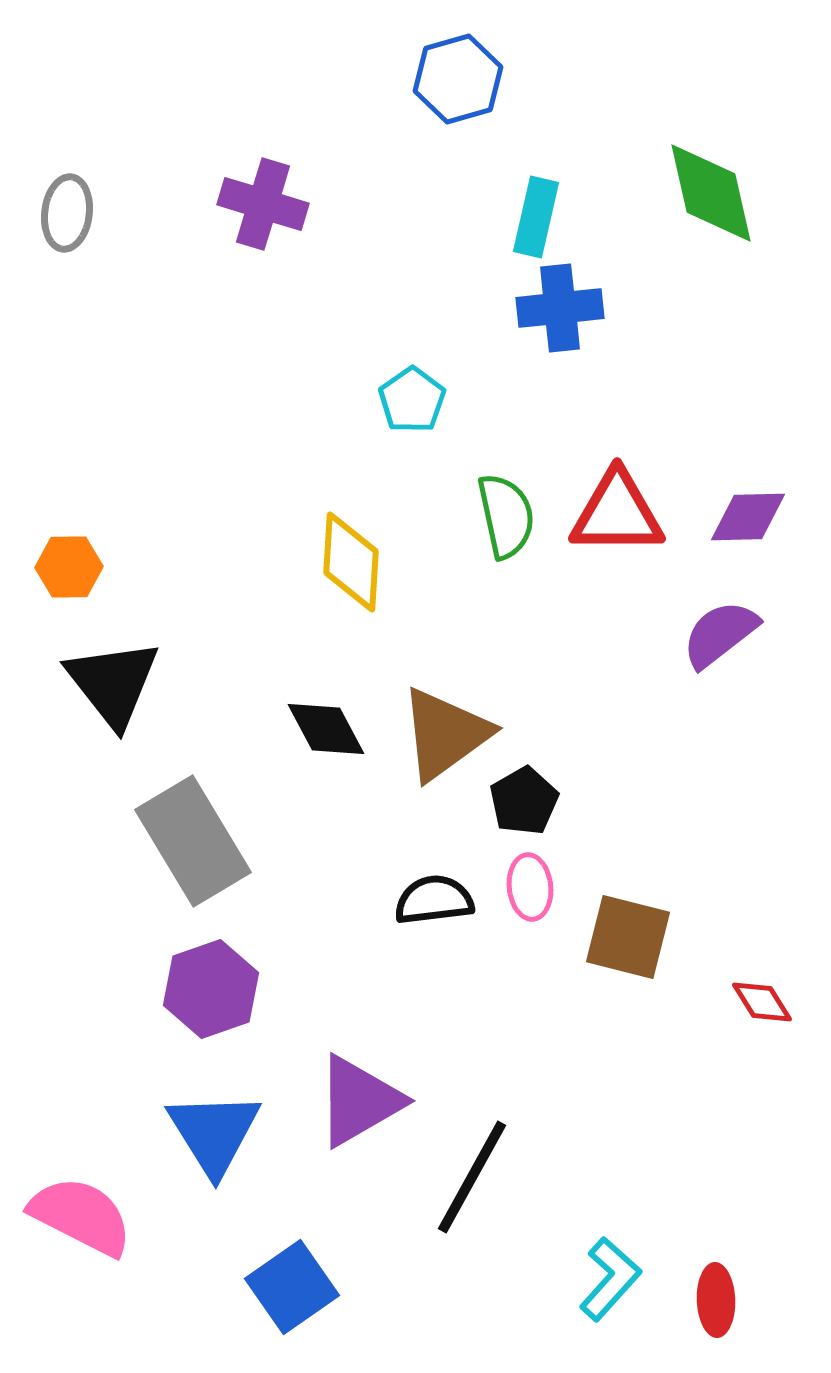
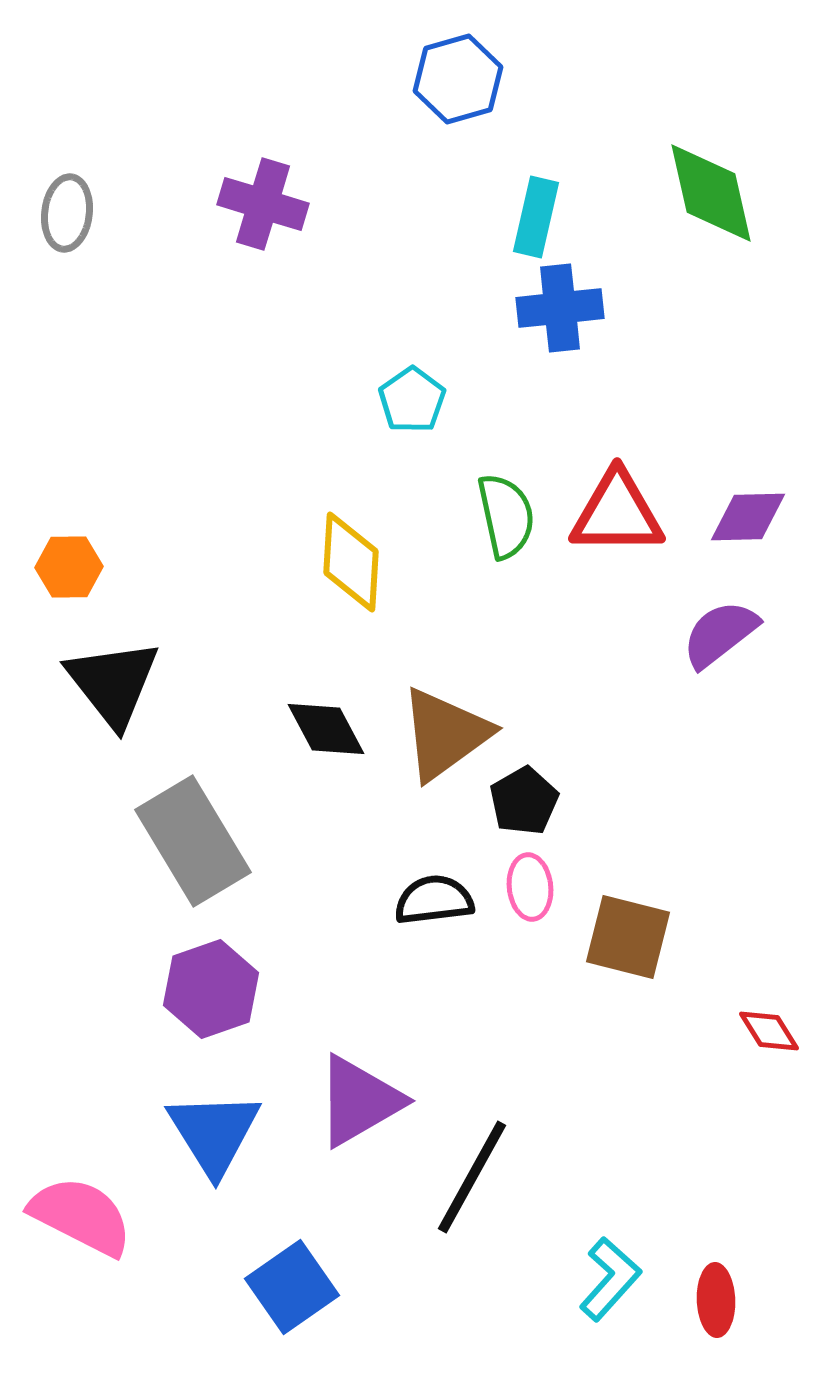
red diamond: moved 7 px right, 29 px down
